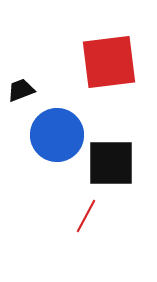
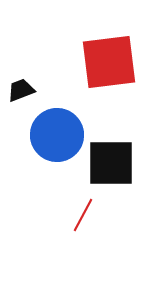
red line: moved 3 px left, 1 px up
